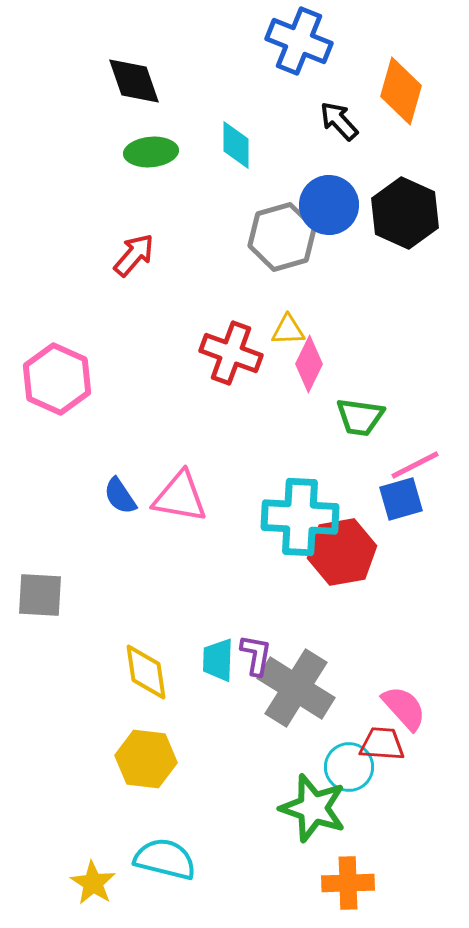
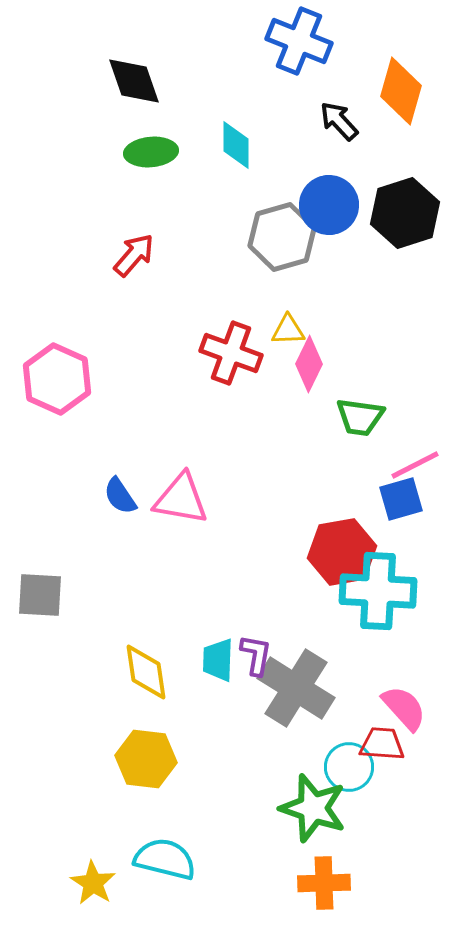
black hexagon: rotated 18 degrees clockwise
pink triangle: moved 1 px right, 2 px down
cyan cross: moved 78 px right, 74 px down
orange cross: moved 24 px left
